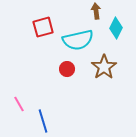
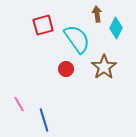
brown arrow: moved 1 px right, 3 px down
red square: moved 2 px up
cyan semicircle: moved 1 px left, 1 px up; rotated 112 degrees counterclockwise
red circle: moved 1 px left
blue line: moved 1 px right, 1 px up
